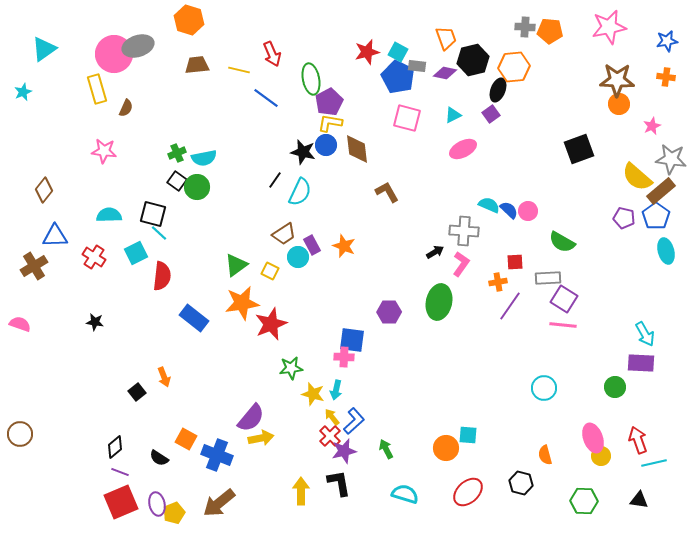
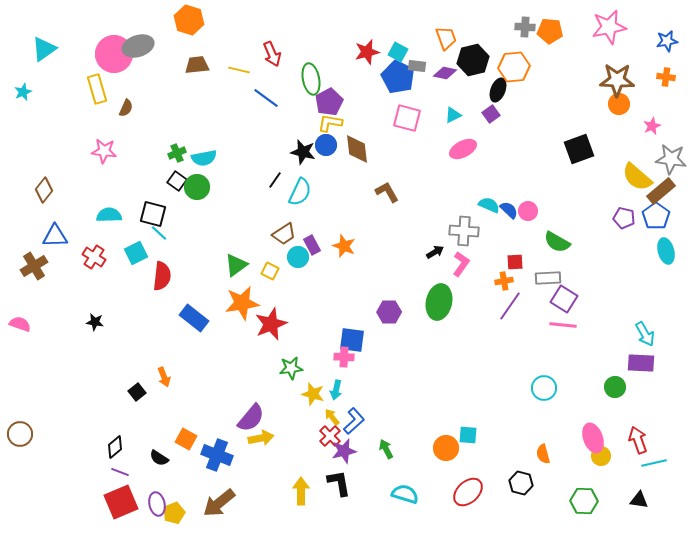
green semicircle at (562, 242): moved 5 px left
orange cross at (498, 282): moved 6 px right, 1 px up
orange semicircle at (545, 455): moved 2 px left, 1 px up
